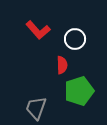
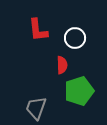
red L-shape: rotated 35 degrees clockwise
white circle: moved 1 px up
